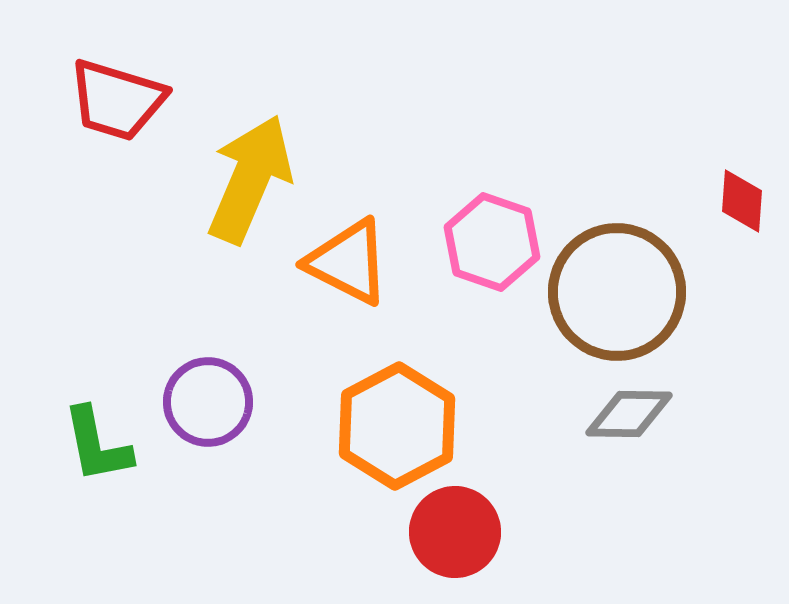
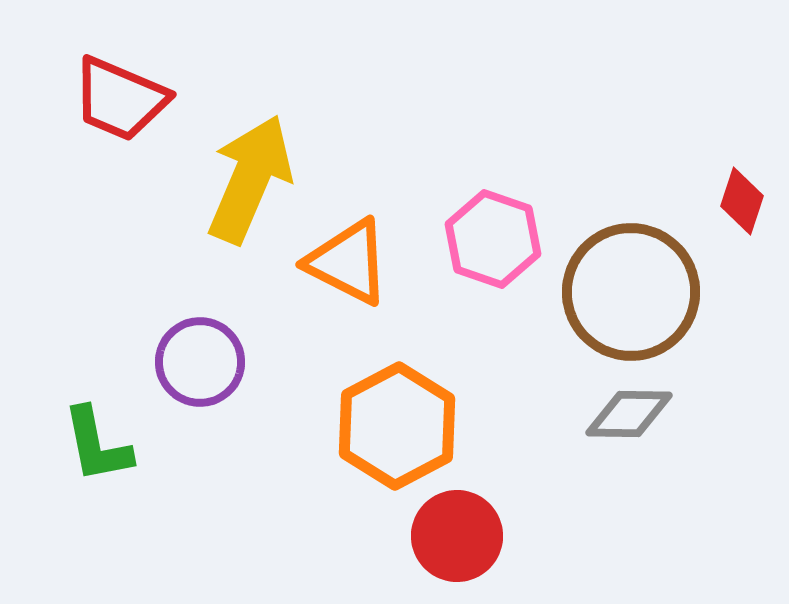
red trapezoid: moved 3 px right, 1 px up; rotated 6 degrees clockwise
red diamond: rotated 14 degrees clockwise
pink hexagon: moved 1 px right, 3 px up
brown circle: moved 14 px right
purple circle: moved 8 px left, 40 px up
red circle: moved 2 px right, 4 px down
